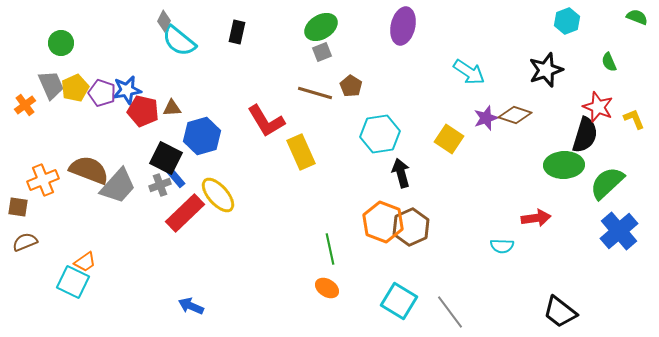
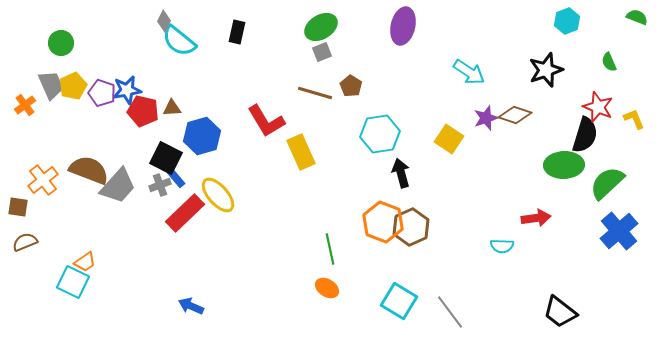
yellow pentagon at (75, 88): moved 2 px left, 2 px up
orange cross at (43, 180): rotated 16 degrees counterclockwise
